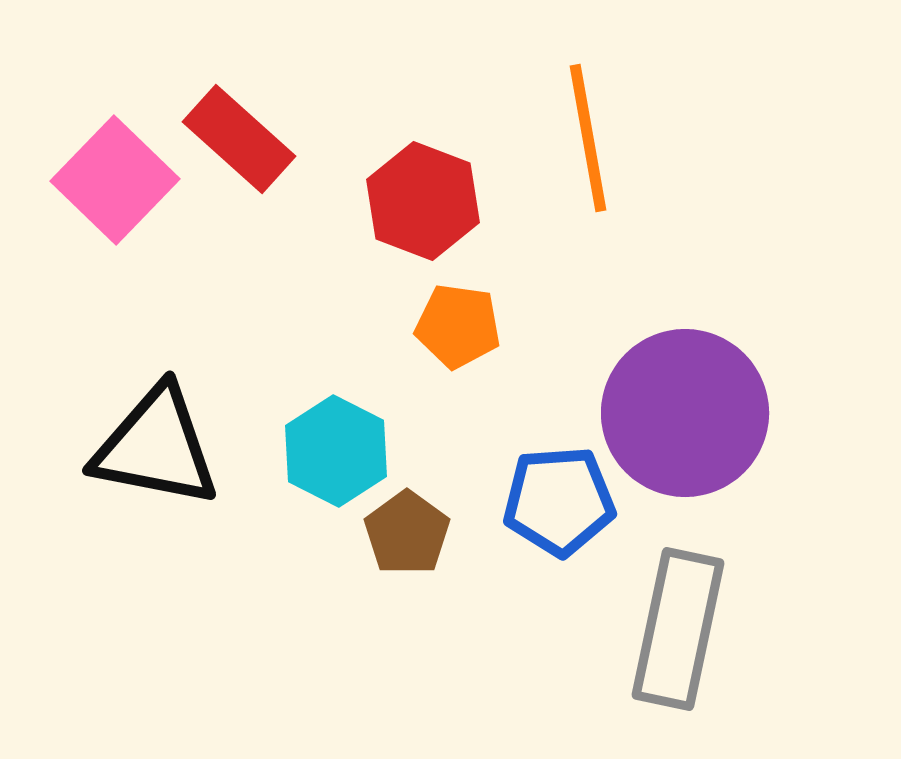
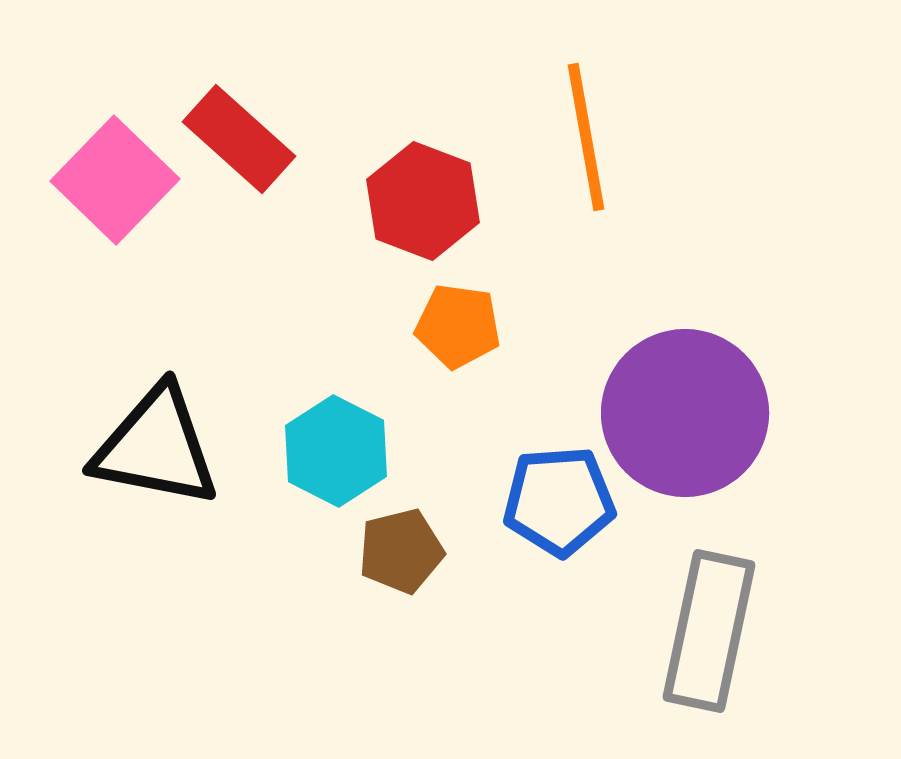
orange line: moved 2 px left, 1 px up
brown pentagon: moved 6 px left, 18 px down; rotated 22 degrees clockwise
gray rectangle: moved 31 px right, 2 px down
